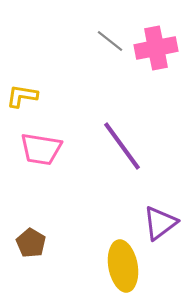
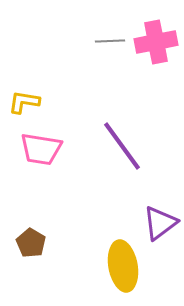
gray line: rotated 40 degrees counterclockwise
pink cross: moved 6 px up
yellow L-shape: moved 2 px right, 6 px down
